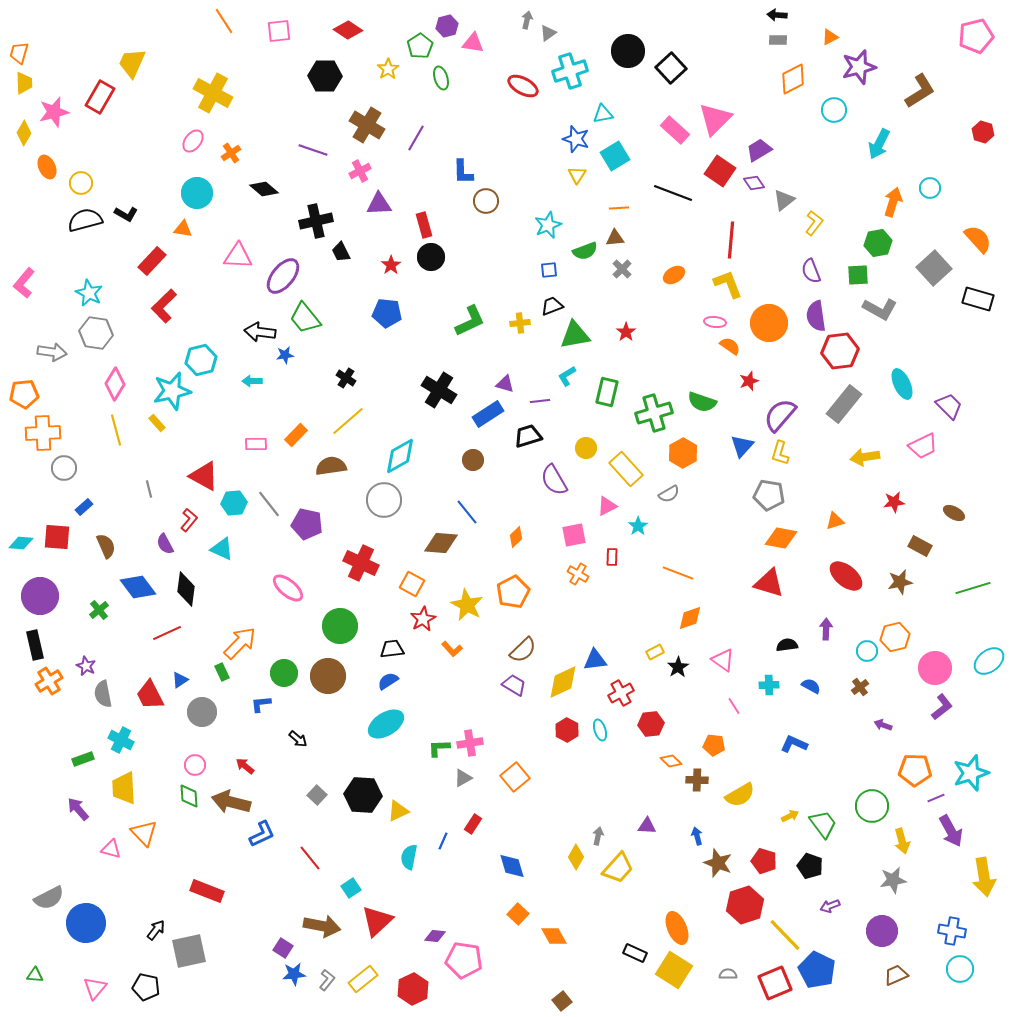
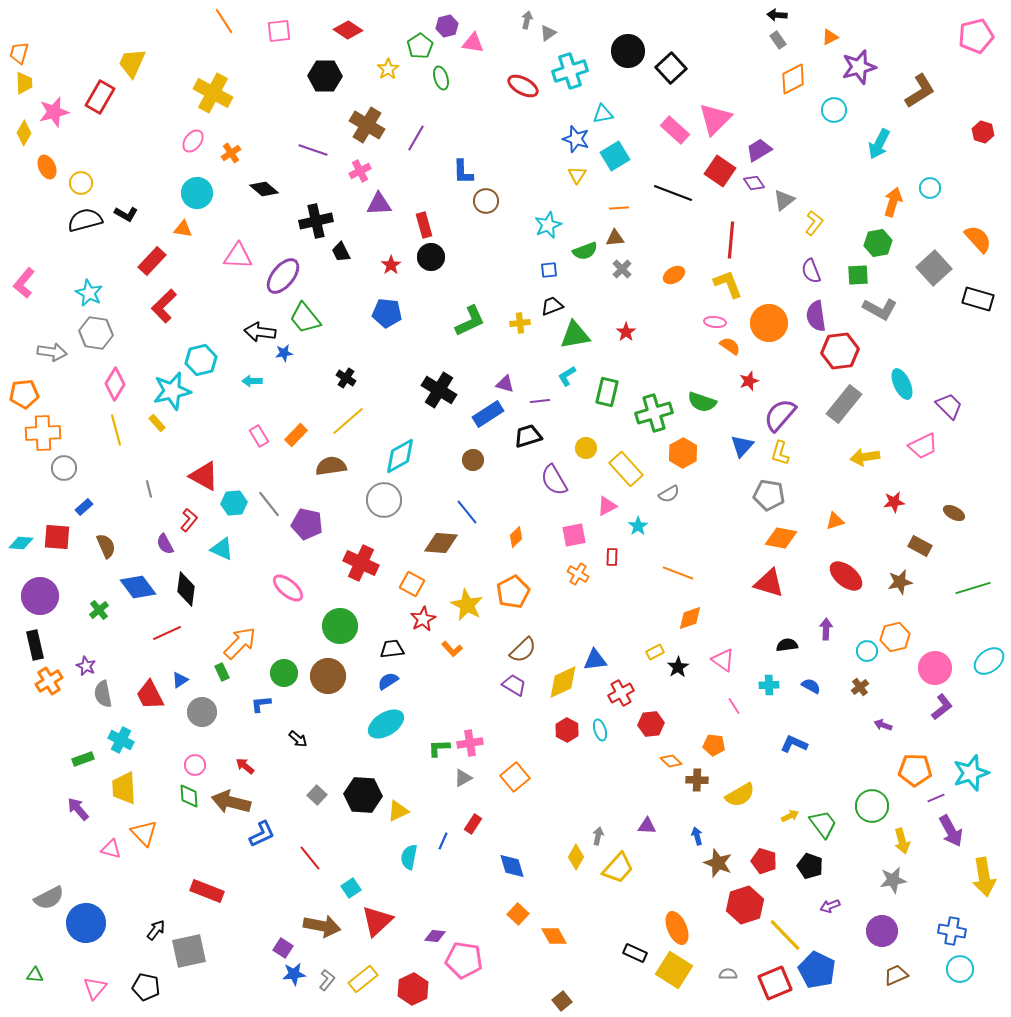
gray rectangle at (778, 40): rotated 54 degrees clockwise
blue star at (285, 355): moved 1 px left, 2 px up
pink rectangle at (256, 444): moved 3 px right, 8 px up; rotated 60 degrees clockwise
